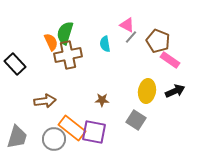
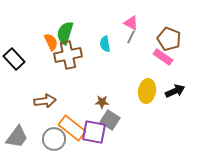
pink triangle: moved 4 px right, 2 px up
gray line: rotated 16 degrees counterclockwise
brown pentagon: moved 11 px right, 2 px up
pink rectangle: moved 7 px left, 3 px up
black rectangle: moved 1 px left, 5 px up
brown star: moved 2 px down
gray square: moved 26 px left
gray trapezoid: rotated 20 degrees clockwise
